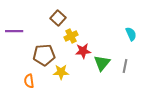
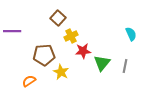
purple line: moved 2 px left
yellow star: rotated 28 degrees clockwise
orange semicircle: rotated 64 degrees clockwise
